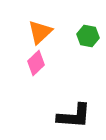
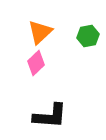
green hexagon: rotated 20 degrees counterclockwise
black L-shape: moved 24 px left
